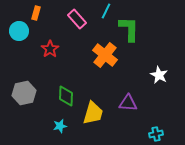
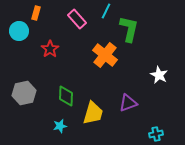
green L-shape: rotated 12 degrees clockwise
purple triangle: rotated 24 degrees counterclockwise
